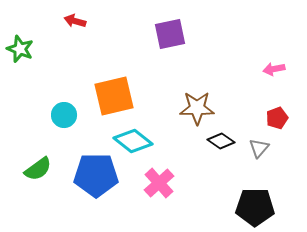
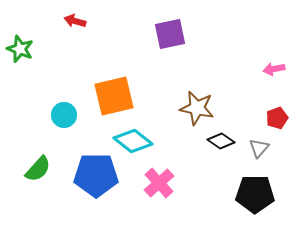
brown star: rotated 12 degrees clockwise
green semicircle: rotated 12 degrees counterclockwise
black pentagon: moved 13 px up
